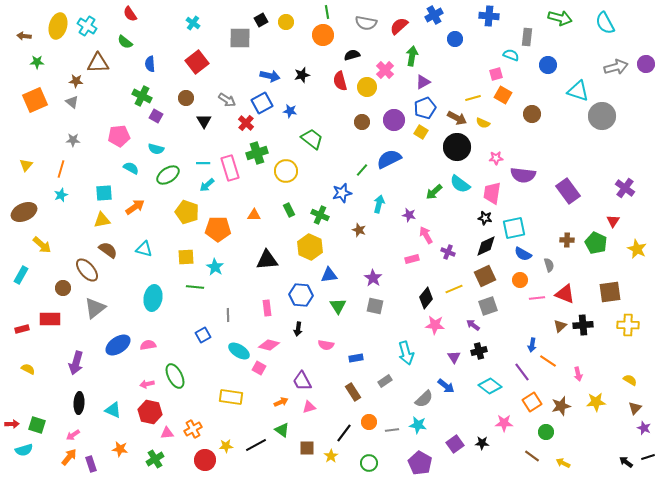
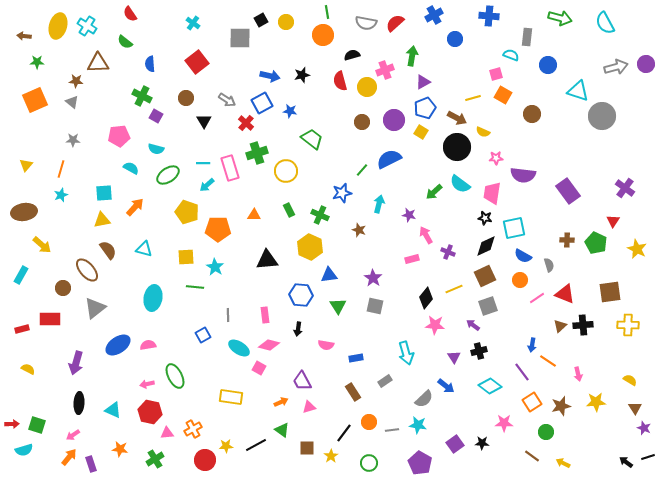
red semicircle at (399, 26): moved 4 px left, 3 px up
pink cross at (385, 70): rotated 24 degrees clockwise
yellow semicircle at (483, 123): moved 9 px down
orange arrow at (135, 207): rotated 12 degrees counterclockwise
brown ellipse at (24, 212): rotated 15 degrees clockwise
brown semicircle at (108, 250): rotated 18 degrees clockwise
blue semicircle at (523, 254): moved 2 px down
pink line at (537, 298): rotated 28 degrees counterclockwise
pink rectangle at (267, 308): moved 2 px left, 7 px down
cyan ellipse at (239, 351): moved 3 px up
brown triangle at (635, 408): rotated 16 degrees counterclockwise
